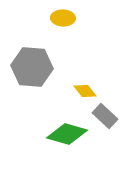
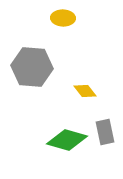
gray rectangle: moved 16 px down; rotated 35 degrees clockwise
green diamond: moved 6 px down
